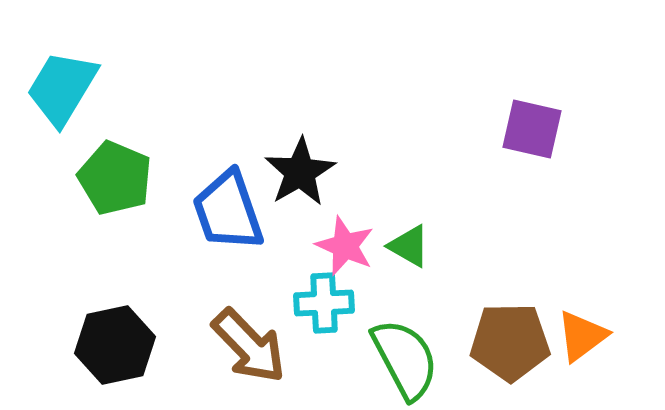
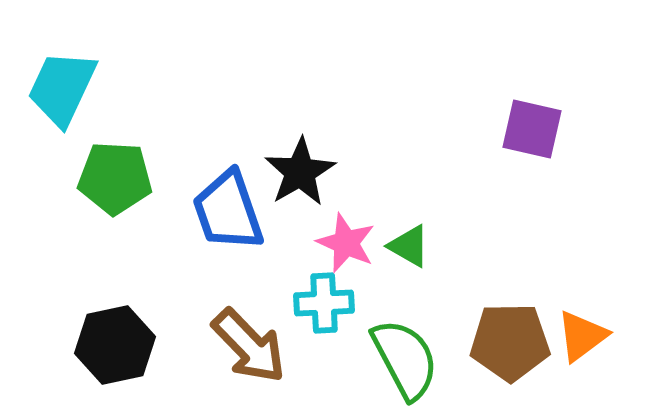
cyan trapezoid: rotated 6 degrees counterclockwise
green pentagon: rotated 20 degrees counterclockwise
pink star: moved 1 px right, 3 px up
